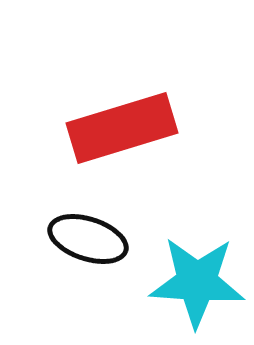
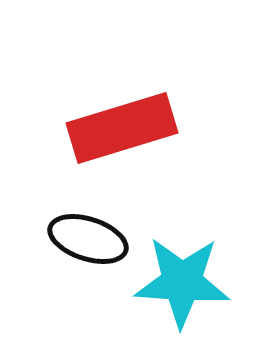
cyan star: moved 15 px left
